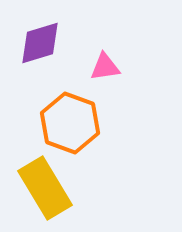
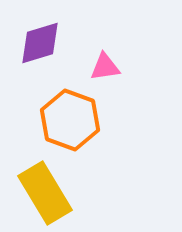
orange hexagon: moved 3 px up
yellow rectangle: moved 5 px down
